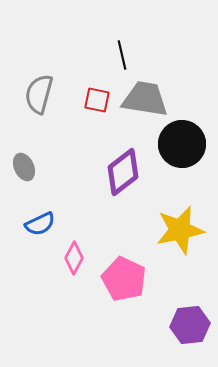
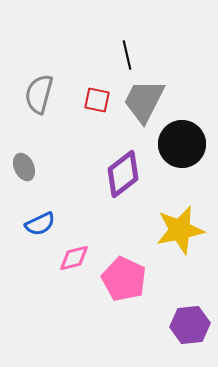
black line: moved 5 px right
gray trapezoid: moved 1 px left, 2 px down; rotated 72 degrees counterclockwise
purple diamond: moved 2 px down
pink diamond: rotated 48 degrees clockwise
